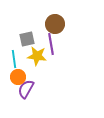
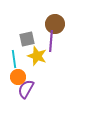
purple line: moved 3 px up; rotated 15 degrees clockwise
yellow star: rotated 12 degrees clockwise
